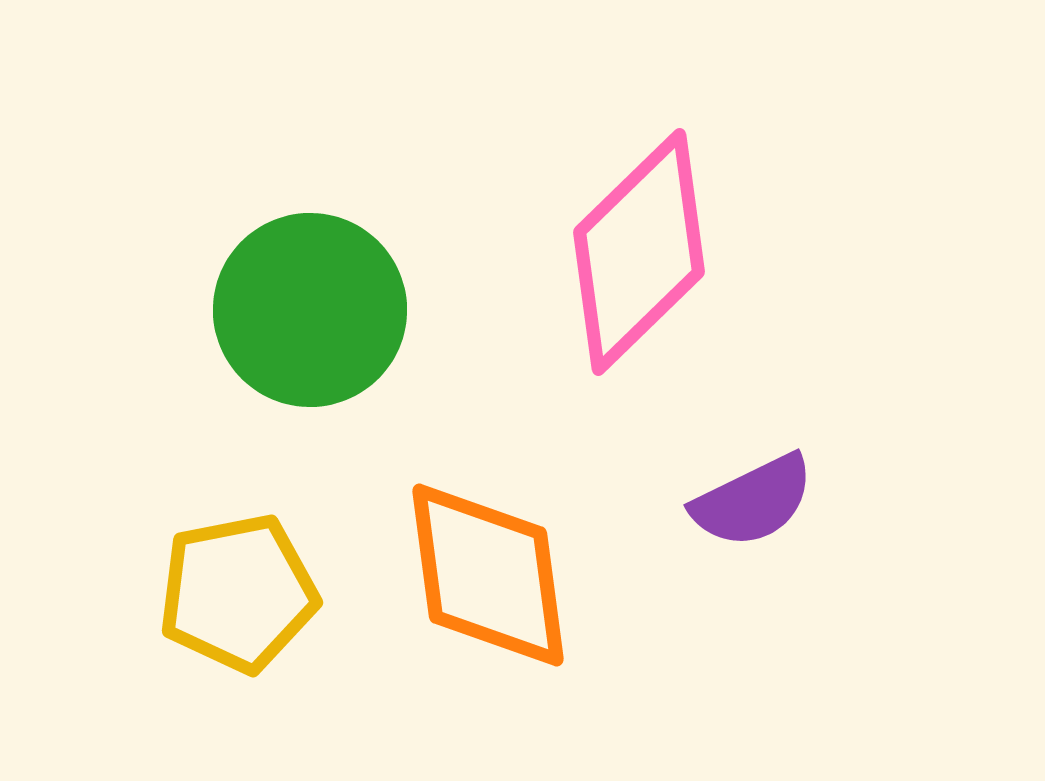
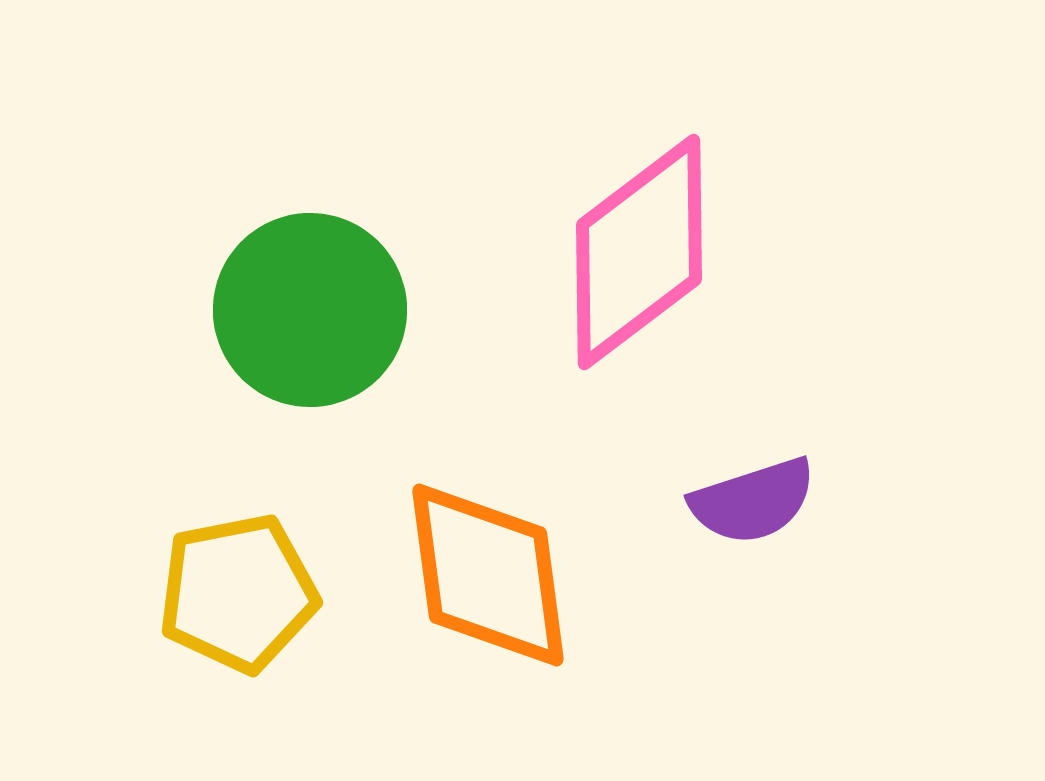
pink diamond: rotated 7 degrees clockwise
purple semicircle: rotated 8 degrees clockwise
